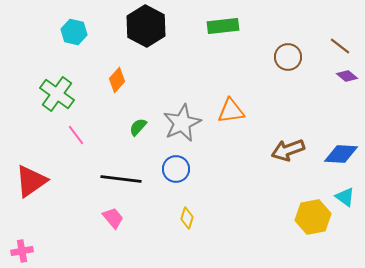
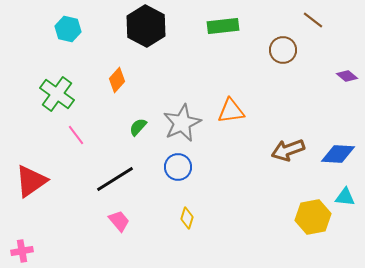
cyan hexagon: moved 6 px left, 3 px up
brown line: moved 27 px left, 26 px up
brown circle: moved 5 px left, 7 px up
blue diamond: moved 3 px left
blue circle: moved 2 px right, 2 px up
black line: moved 6 px left; rotated 39 degrees counterclockwise
cyan triangle: rotated 30 degrees counterclockwise
pink trapezoid: moved 6 px right, 3 px down
